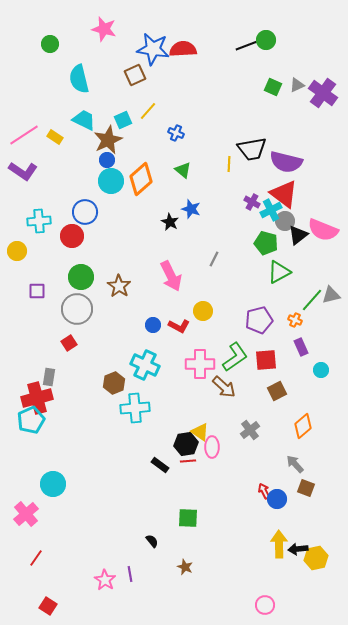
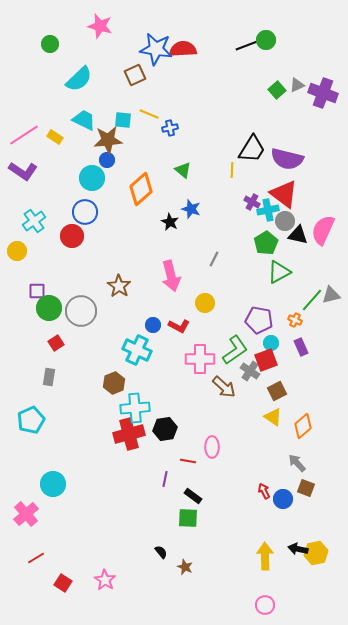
pink star at (104, 29): moved 4 px left, 3 px up
blue star at (153, 49): moved 3 px right
cyan semicircle at (79, 79): rotated 120 degrees counterclockwise
green square at (273, 87): moved 4 px right, 3 px down; rotated 24 degrees clockwise
purple cross at (323, 93): rotated 16 degrees counterclockwise
yellow line at (148, 111): moved 1 px right, 3 px down; rotated 72 degrees clockwise
cyan square at (123, 120): rotated 30 degrees clockwise
blue cross at (176, 133): moved 6 px left, 5 px up; rotated 35 degrees counterclockwise
brown star at (108, 140): rotated 20 degrees clockwise
black trapezoid at (252, 149): rotated 48 degrees counterclockwise
purple semicircle at (286, 162): moved 1 px right, 3 px up
yellow line at (229, 164): moved 3 px right, 6 px down
orange diamond at (141, 179): moved 10 px down
cyan circle at (111, 181): moved 19 px left, 3 px up
cyan cross at (271, 210): moved 3 px left; rotated 15 degrees clockwise
cyan cross at (39, 221): moved 5 px left; rotated 30 degrees counterclockwise
pink semicircle at (323, 230): rotated 92 degrees clockwise
black triangle at (298, 235): rotated 50 degrees clockwise
green pentagon at (266, 243): rotated 25 degrees clockwise
pink arrow at (171, 276): rotated 12 degrees clockwise
green circle at (81, 277): moved 32 px left, 31 px down
gray circle at (77, 309): moved 4 px right, 2 px down
yellow circle at (203, 311): moved 2 px right, 8 px up
purple pentagon at (259, 320): rotated 24 degrees clockwise
red square at (69, 343): moved 13 px left
green L-shape at (235, 357): moved 7 px up
red square at (266, 360): rotated 15 degrees counterclockwise
pink cross at (200, 364): moved 5 px up
cyan cross at (145, 365): moved 8 px left, 15 px up
cyan circle at (321, 370): moved 50 px left, 27 px up
red cross at (37, 398): moved 92 px right, 36 px down
gray cross at (250, 430): moved 59 px up; rotated 18 degrees counterclockwise
yellow triangle at (200, 432): moved 73 px right, 15 px up
black hexagon at (186, 444): moved 21 px left, 15 px up
red line at (188, 461): rotated 14 degrees clockwise
gray arrow at (295, 464): moved 2 px right, 1 px up
black rectangle at (160, 465): moved 33 px right, 31 px down
blue circle at (277, 499): moved 6 px right
black semicircle at (152, 541): moved 9 px right, 11 px down
yellow arrow at (279, 544): moved 14 px left, 12 px down
black arrow at (298, 549): rotated 18 degrees clockwise
red line at (36, 558): rotated 24 degrees clockwise
yellow hexagon at (316, 558): moved 5 px up
purple line at (130, 574): moved 35 px right, 95 px up; rotated 21 degrees clockwise
red square at (48, 606): moved 15 px right, 23 px up
